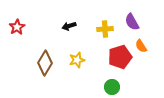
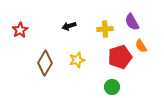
red star: moved 3 px right, 3 px down
